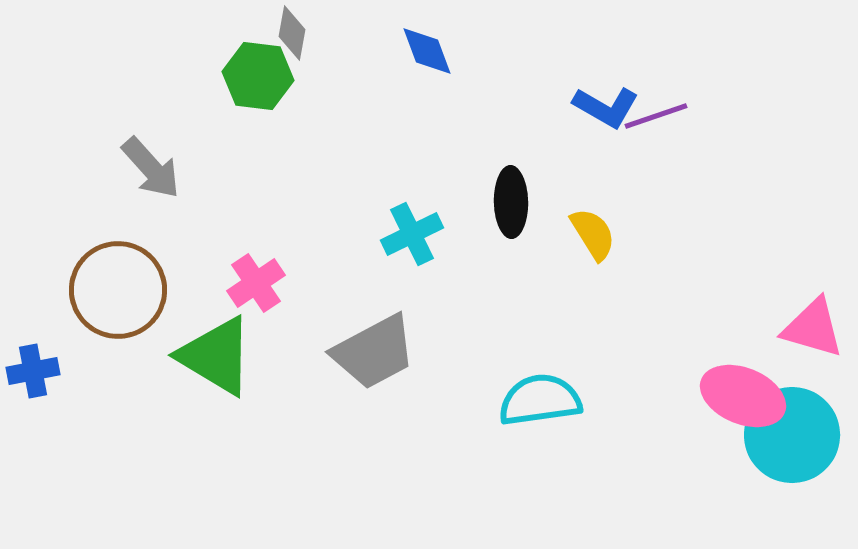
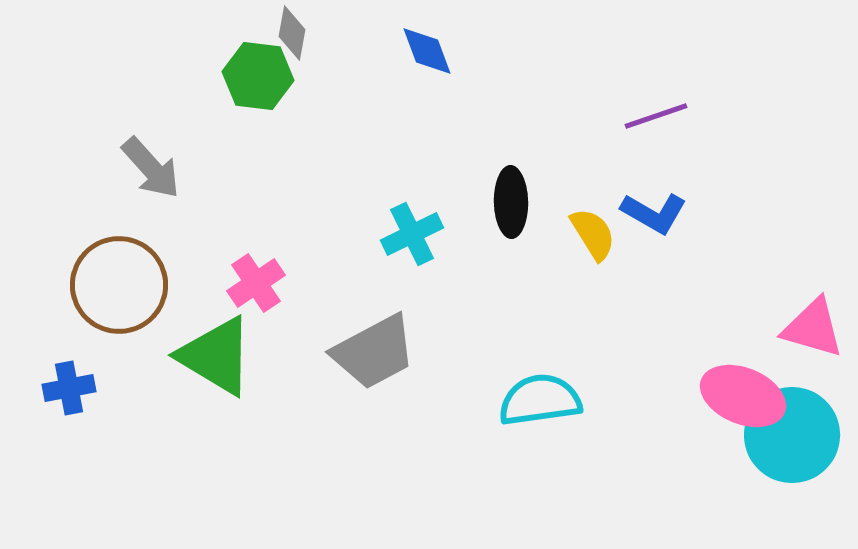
blue L-shape: moved 48 px right, 106 px down
brown circle: moved 1 px right, 5 px up
blue cross: moved 36 px right, 17 px down
